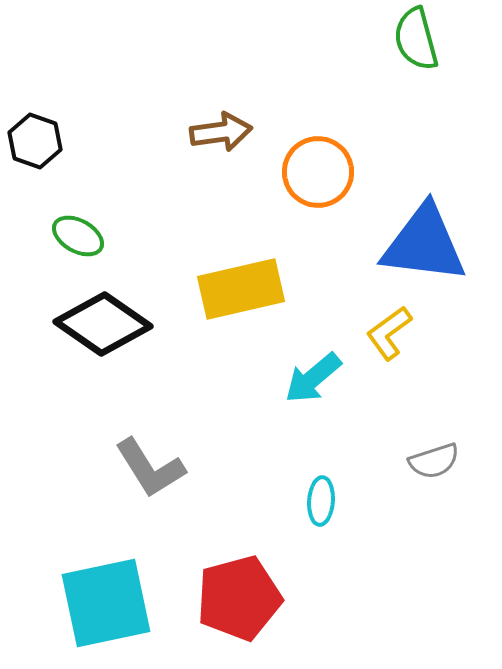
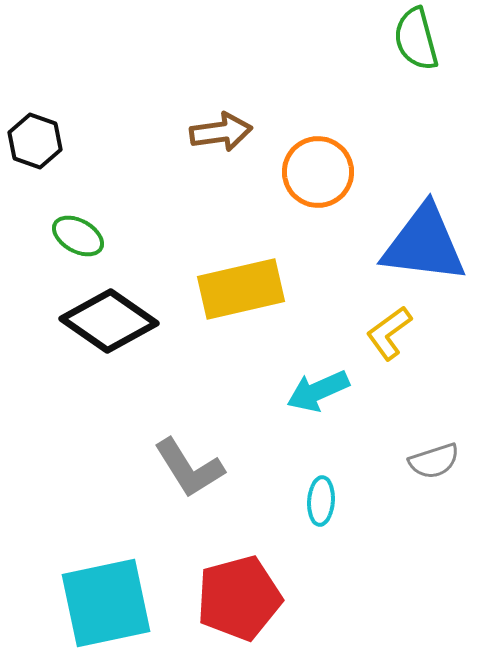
black diamond: moved 6 px right, 3 px up
cyan arrow: moved 5 px right, 13 px down; rotated 16 degrees clockwise
gray L-shape: moved 39 px right
